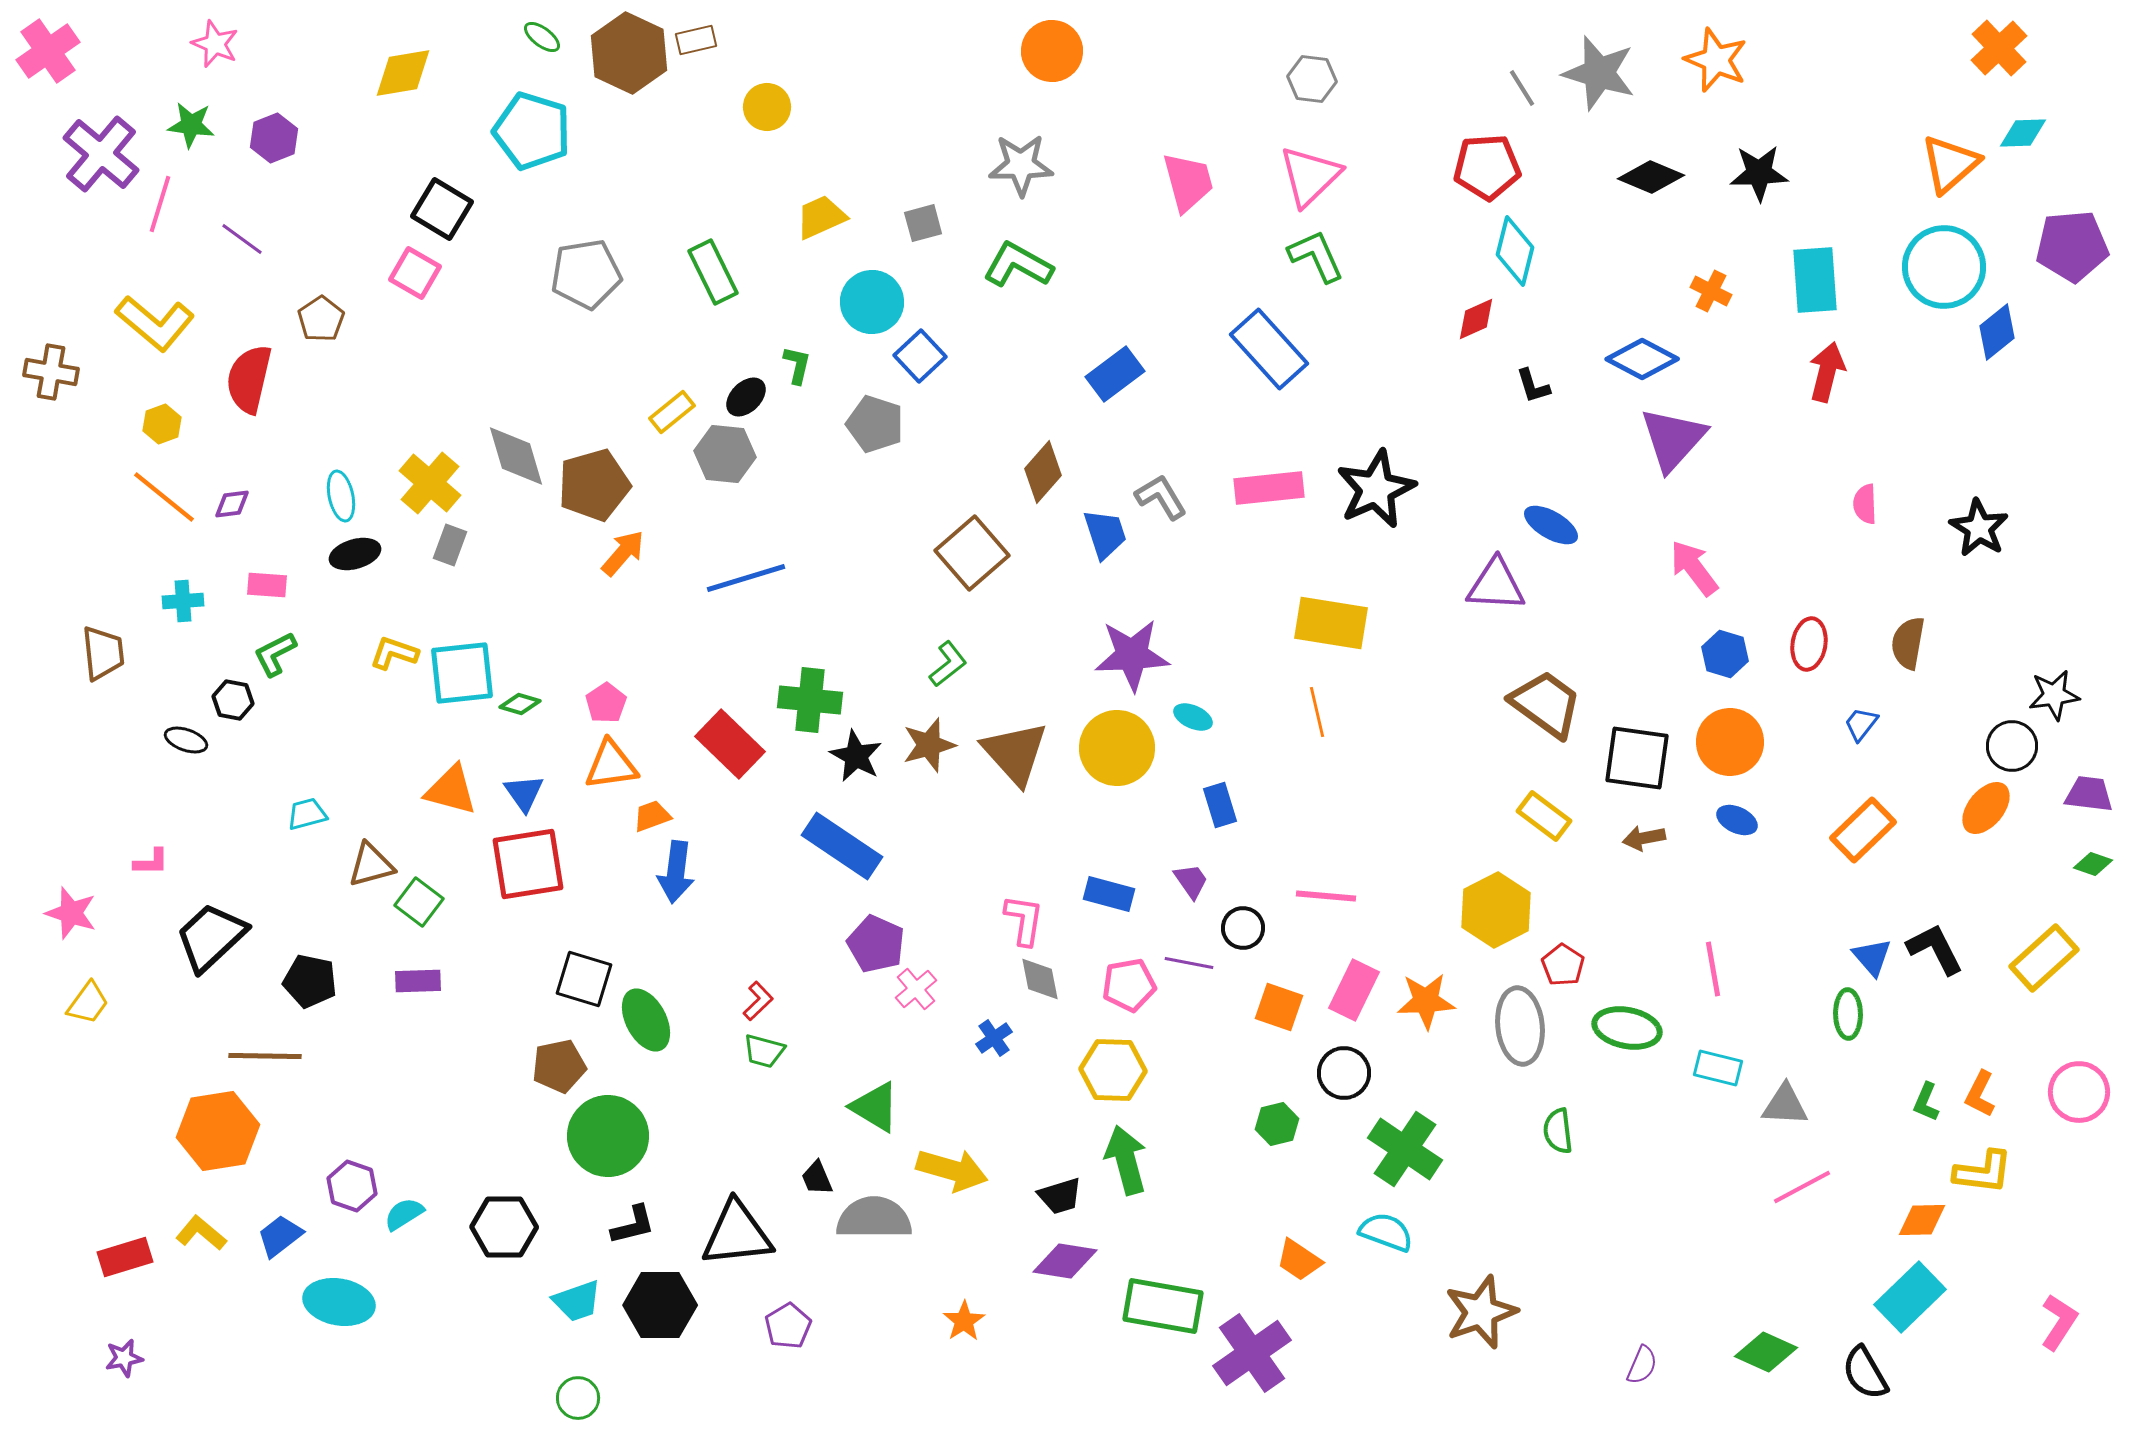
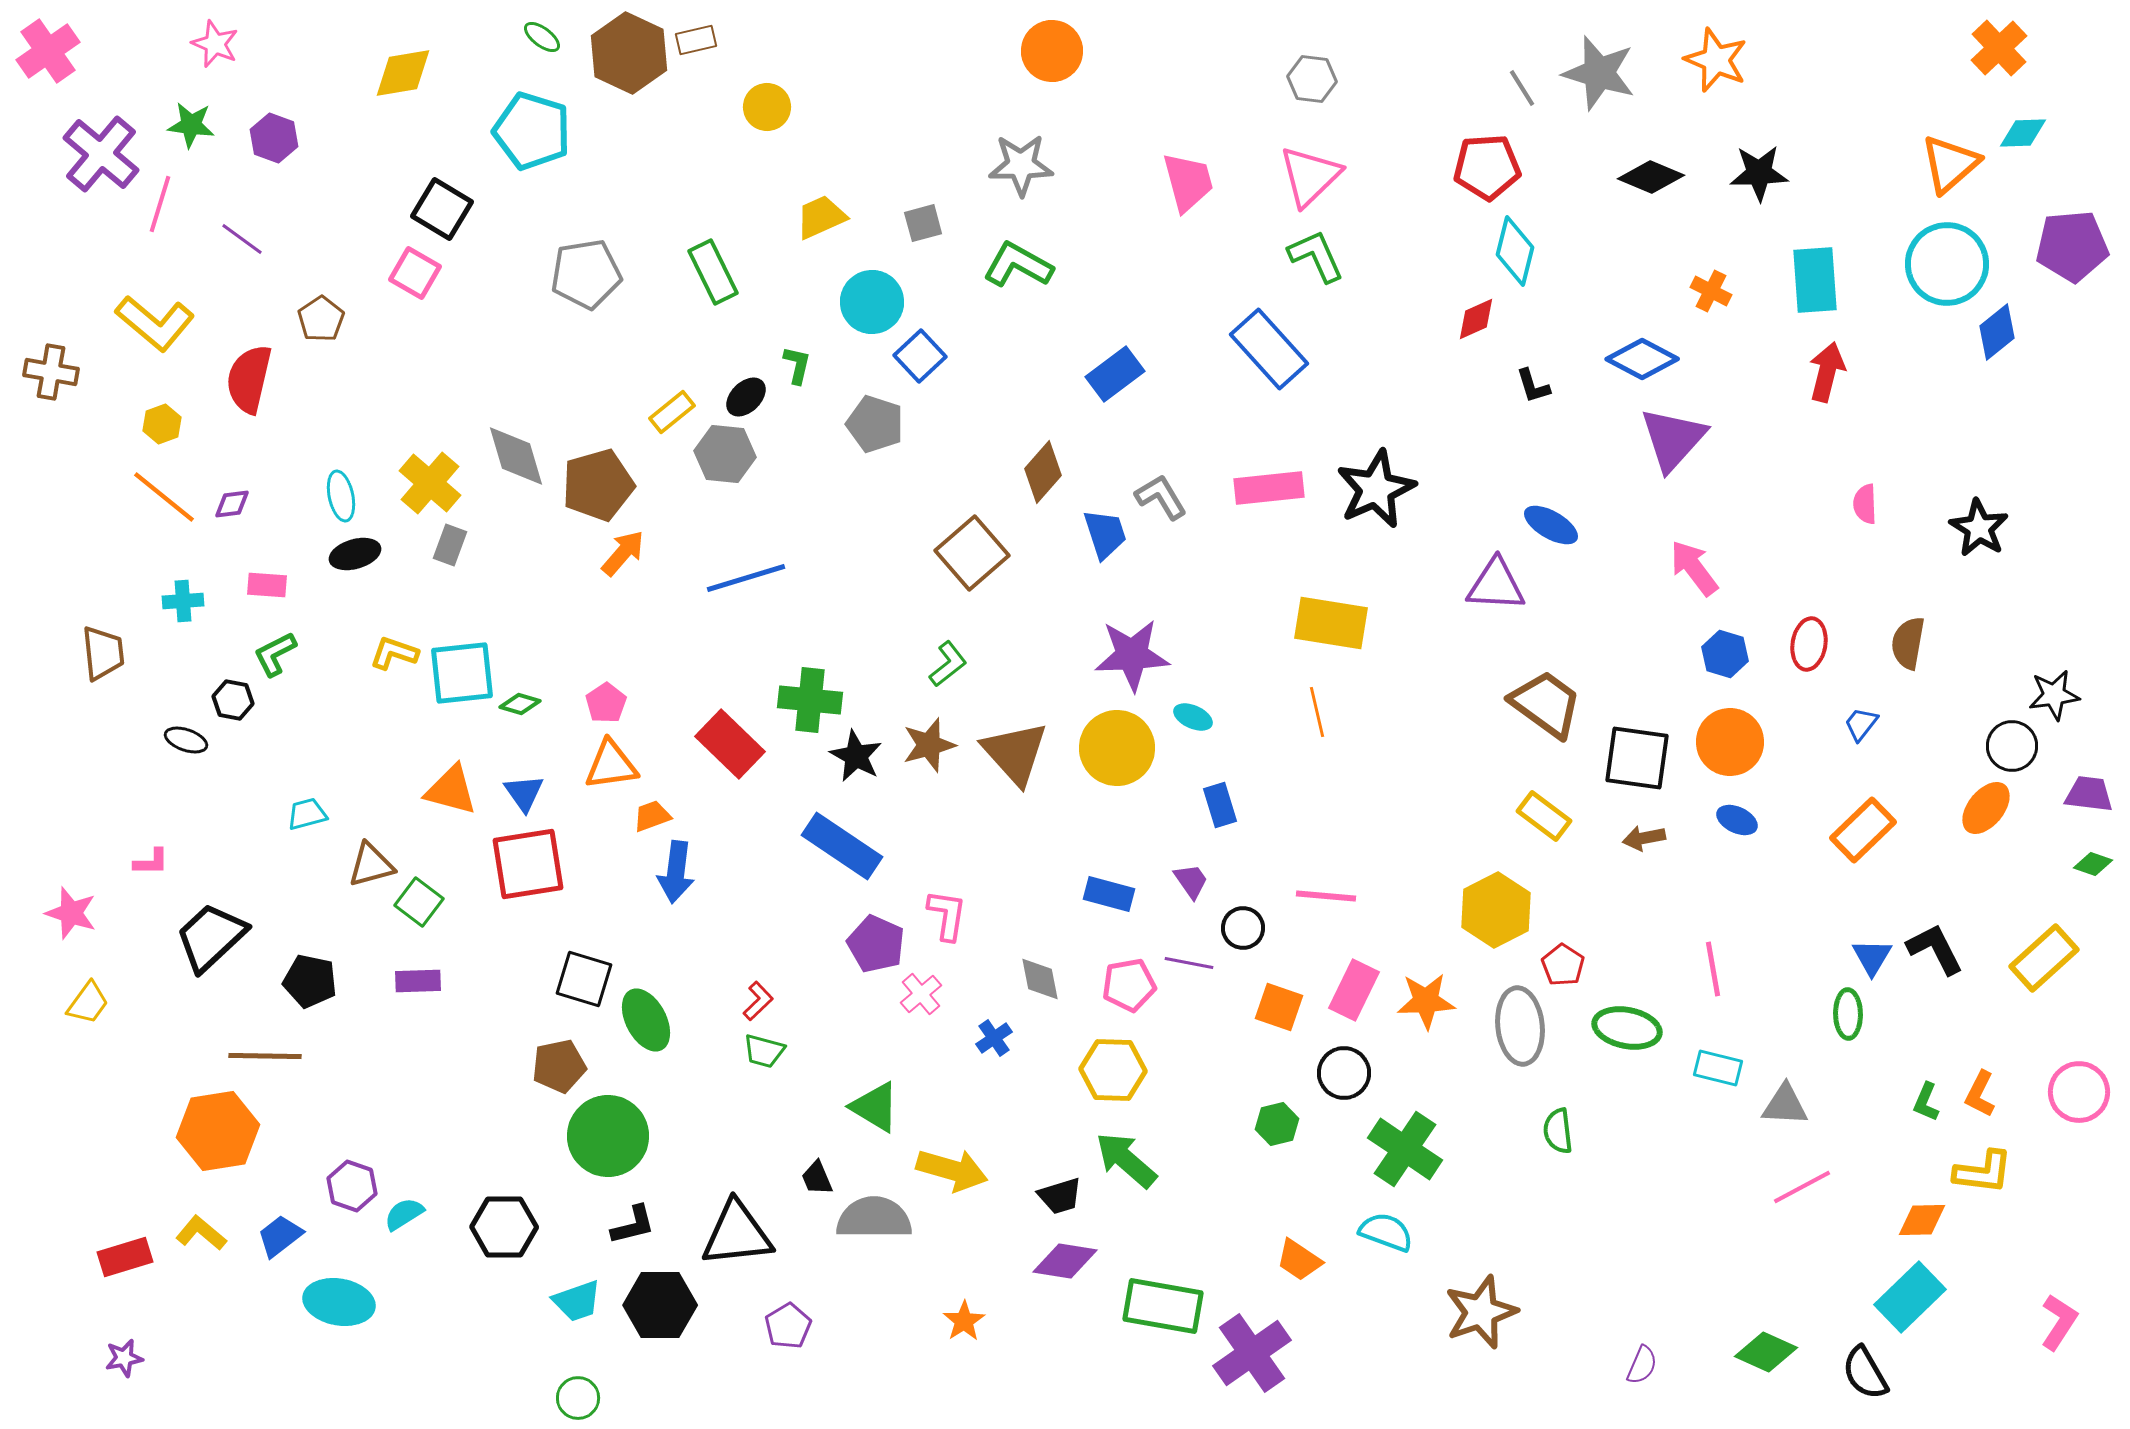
purple hexagon at (274, 138): rotated 18 degrees counterclockwise
cyan circle at (1944, 267): moved 3 px right, 3 px up
brown pentagon at (594, 485): moved 4 px right
pink L-shape at (1024, 920): moved 77 px left, 5 px up
blue triangle at (1872, 957): rotated 12 degrees clockwise
pink cross at (916, 989): moved 5 px right, 5 px down
green arrow at (1126, 1160): rotated 34 degrees counterclockwise
